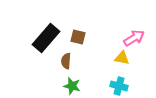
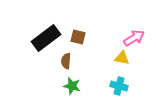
black rectangle: rotated 12 degrees clockwise
